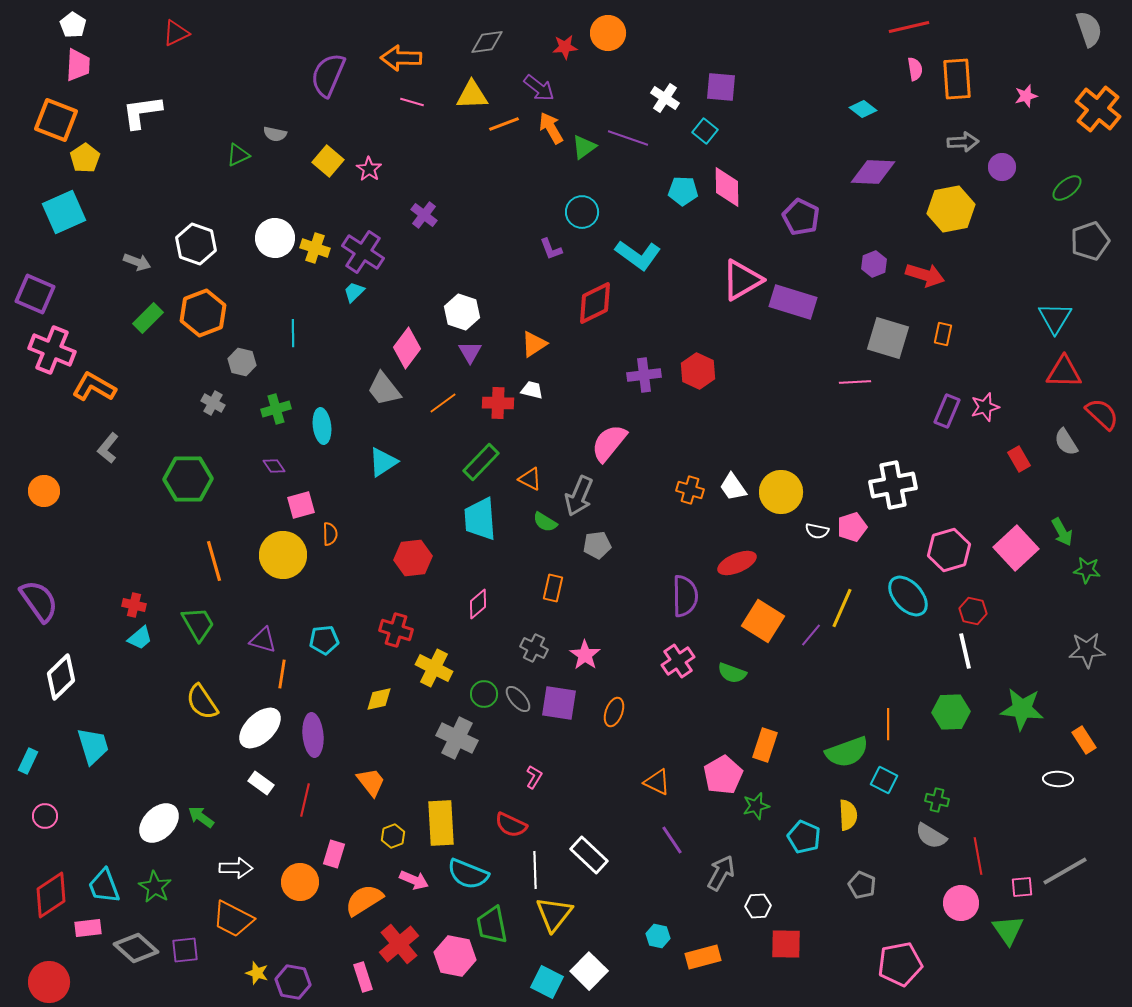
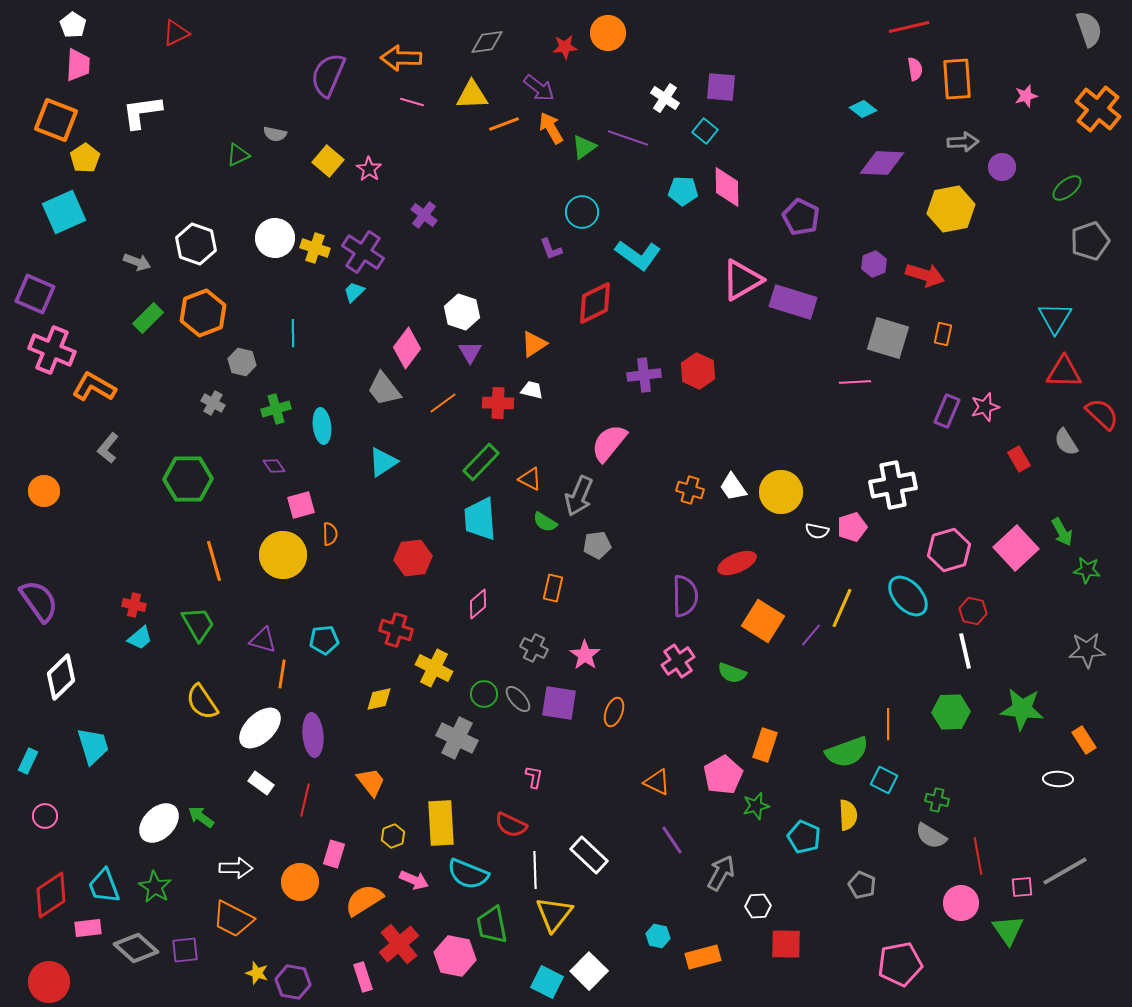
purple diamond at (873, 172): moved 9 px right, 9 px up
pink L-shape at (534, 777): rotated 20 degrees counterclockwise
